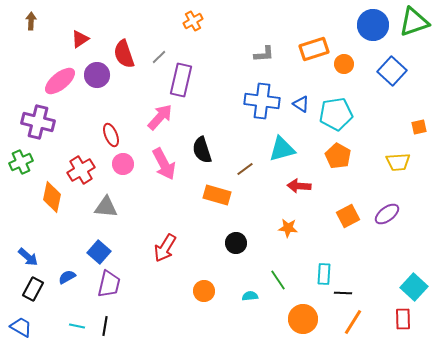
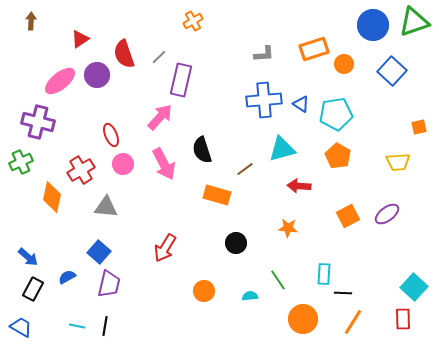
blue cross at (262, 101): moved 2 px right, 1 px up; rotated 12 degrees counterclockwise
